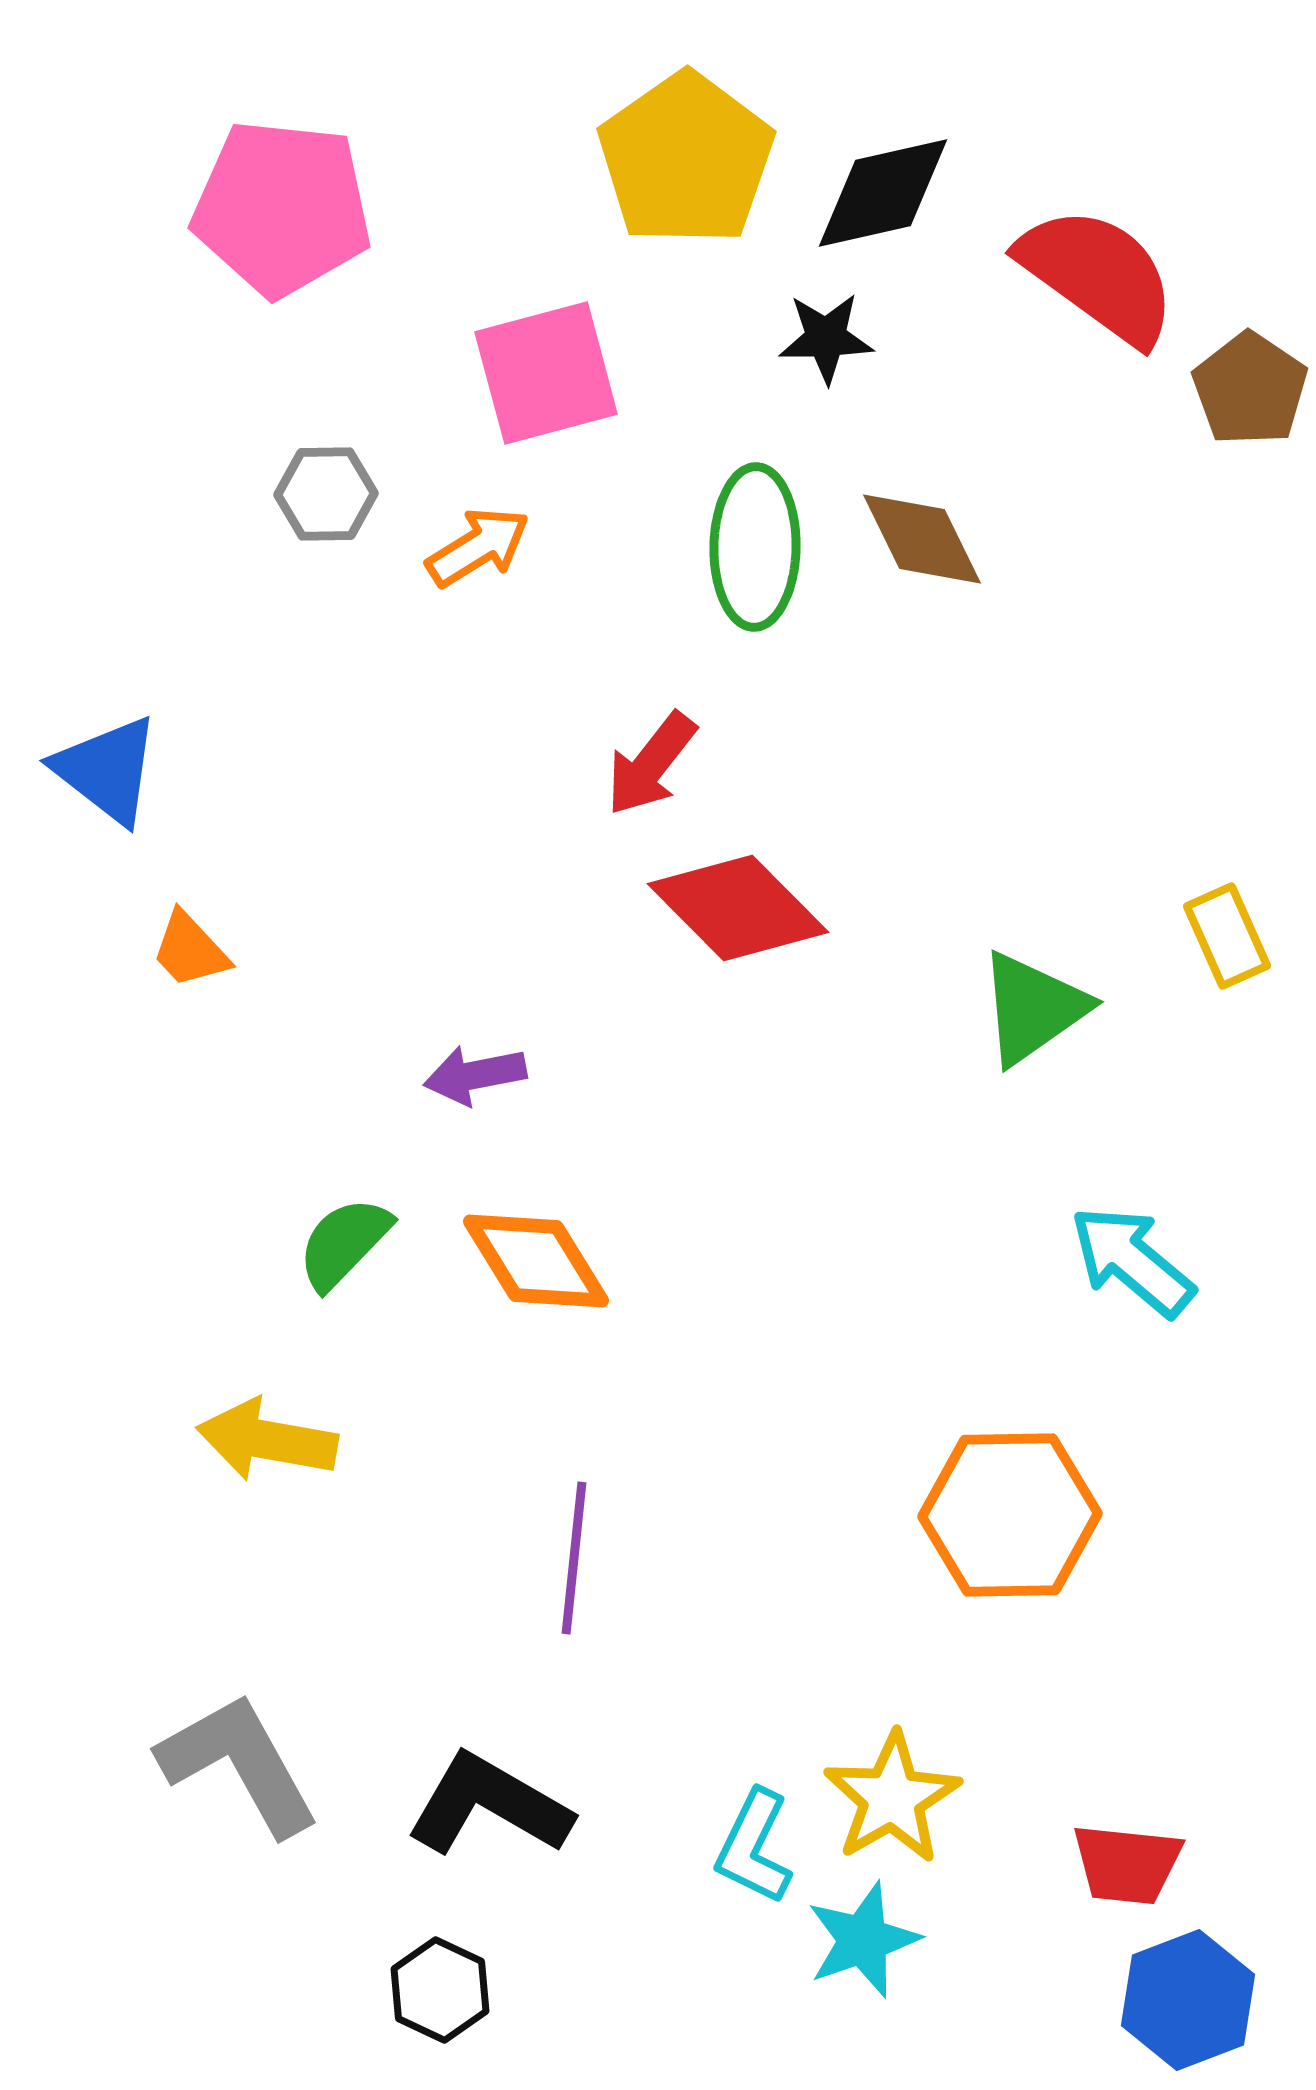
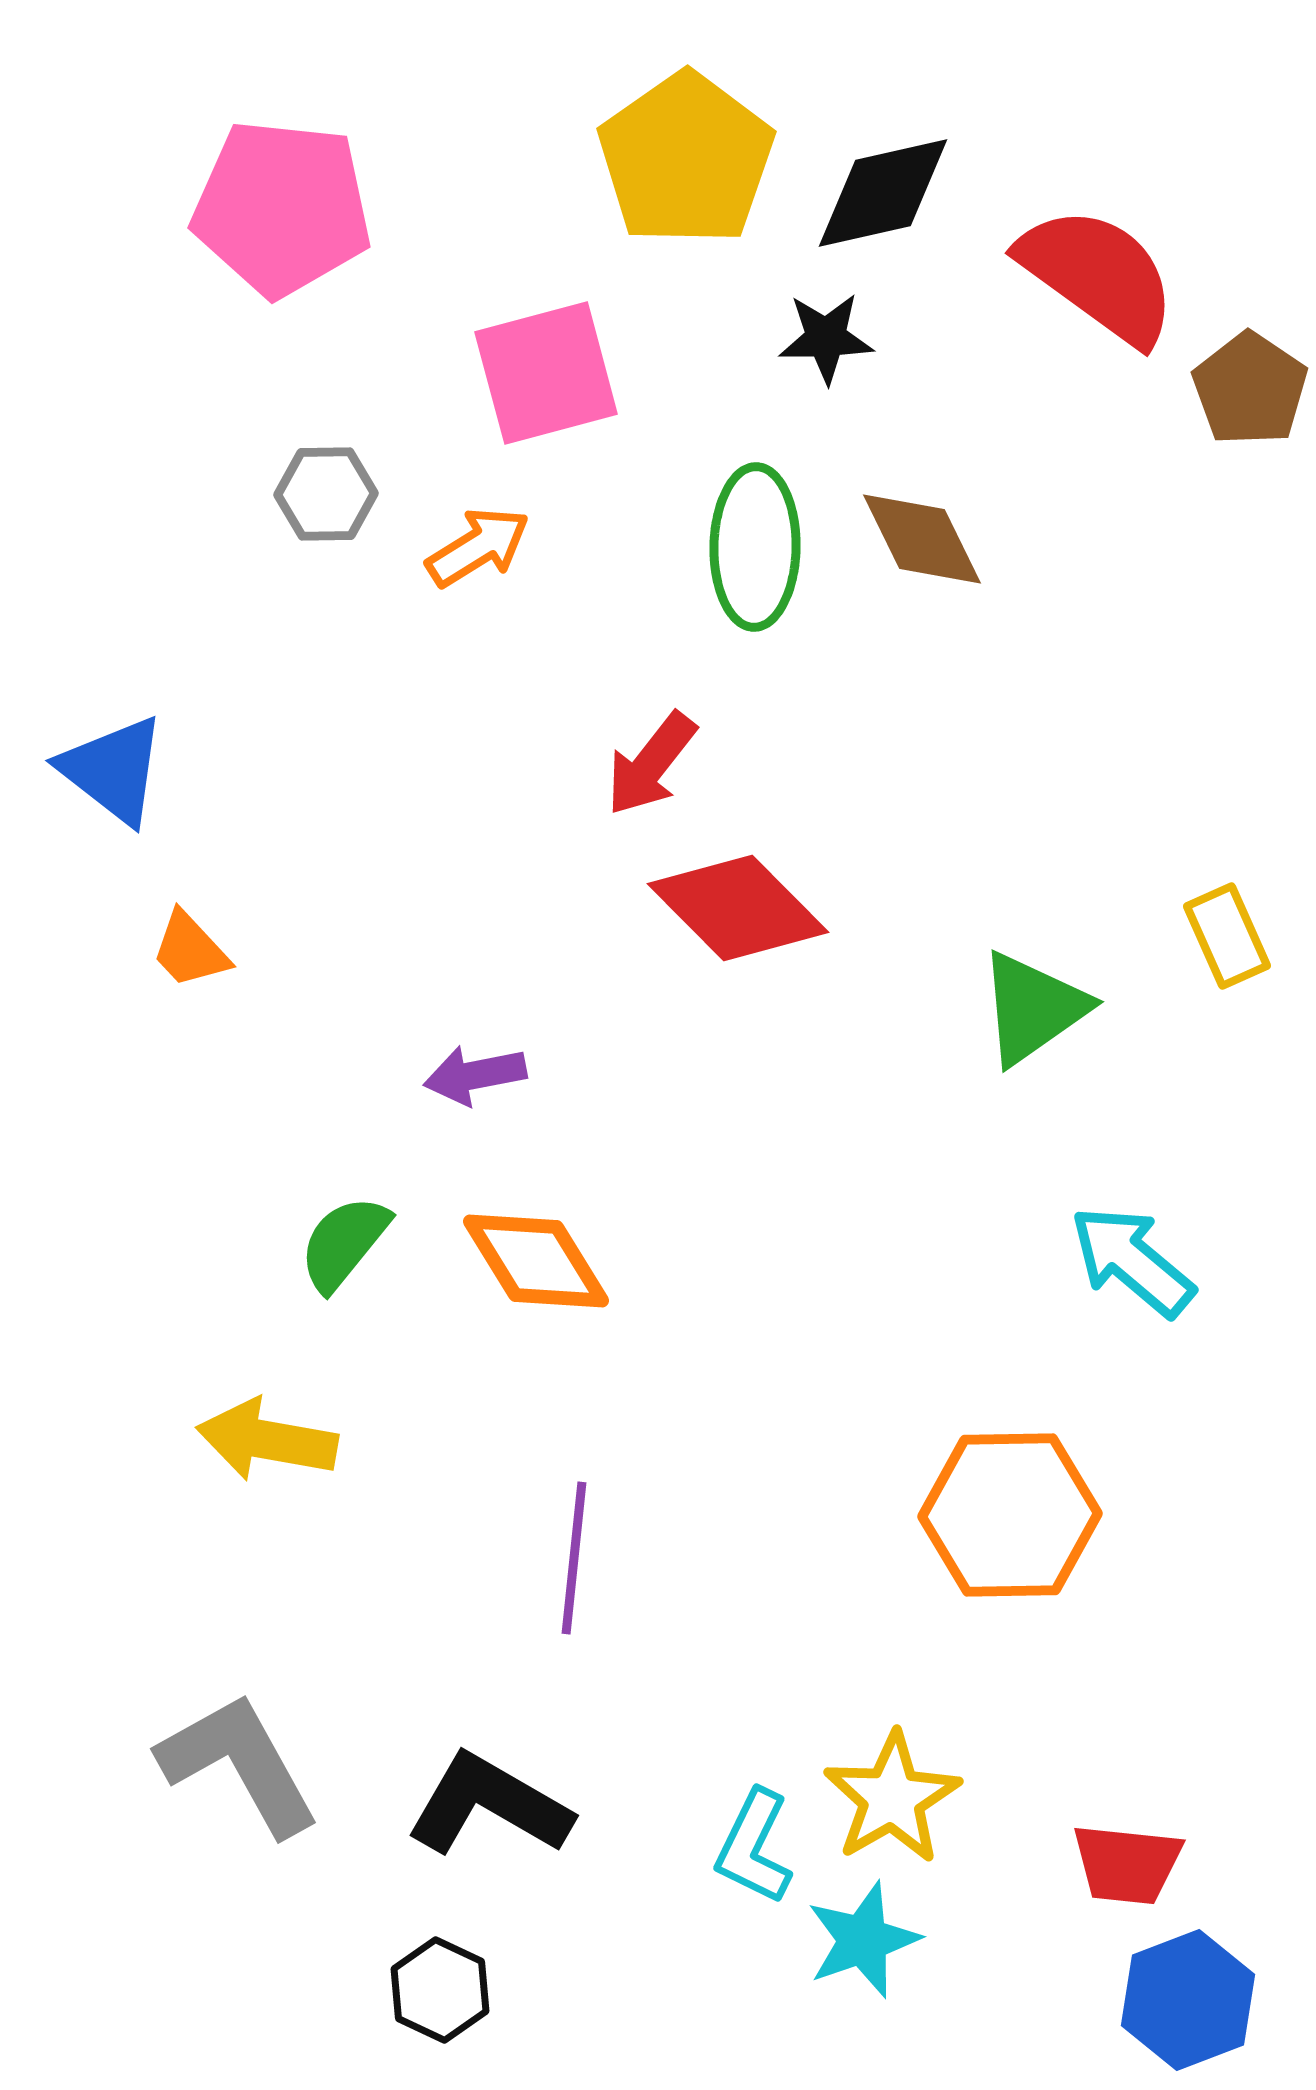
blue triangle: moved 6 px right
green semicircle: rotated 5 degrees counterclockwise
